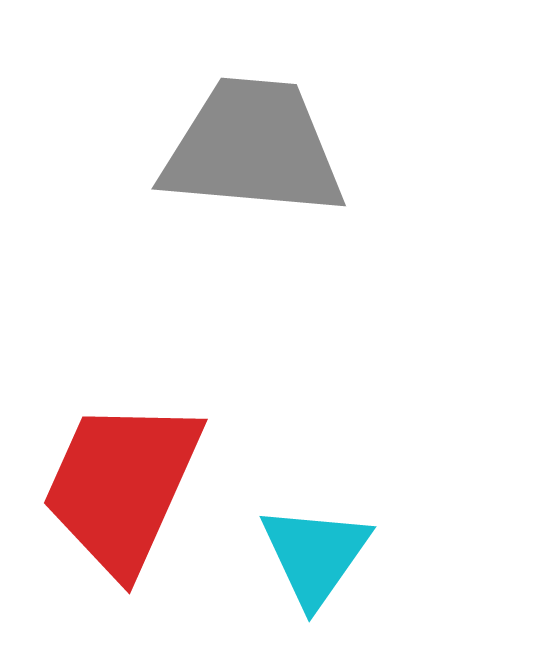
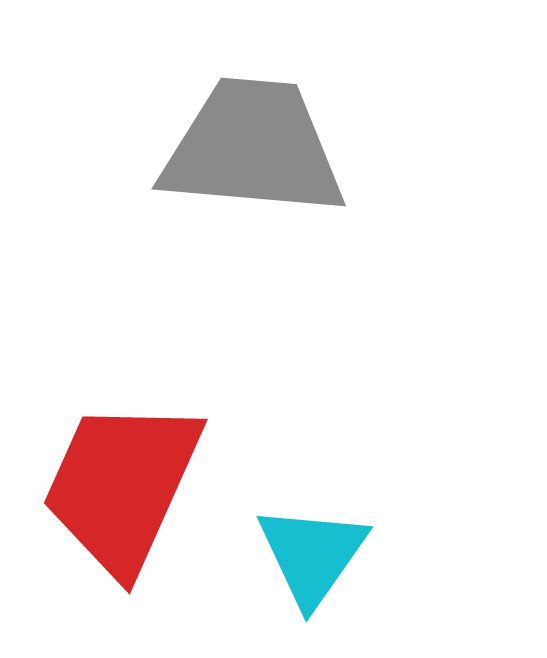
cyan triangle: moved 3 px left
